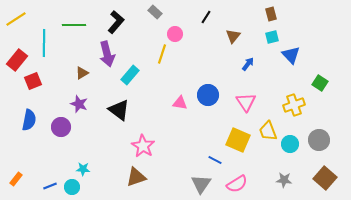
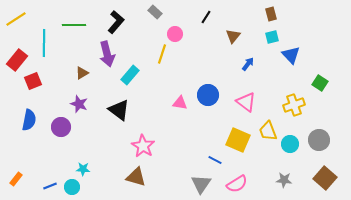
pink triangle at (246, 102): rotated 20 degrees counterclockwise
brown triangle at (136, 177): rotated 35 degrees clockwise
